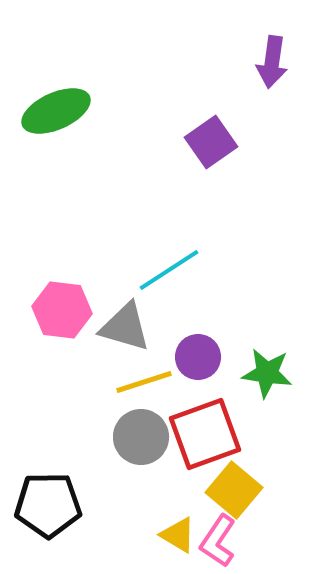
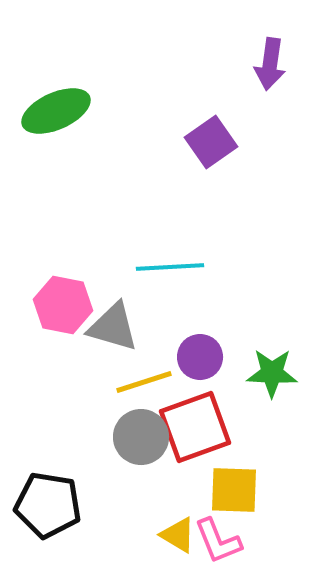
purple arrow: moved 2 px left, 2 px down
cyan line: moved 1 px right, 3 px up; rotated 30 degrees clockwise
pink hexagon: moved 1 px right, 5 px up; rotated 4 degrees clockwise
gray triangle: moved 12 px left
purple circle: moved 2 px right
green star: moved 5 px right; rotated 6 degrees counterclockwise
red square: moved 10 px left, 7 px up
yellow square: rotated 38 degrees counterclockwise
black pentagon: rotated 10 degrees clockwise
pink L-shape: rotated 56 degrees counterclockwise
